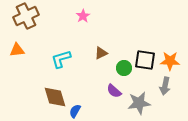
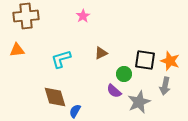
brown cross: rotated 20 degrees clockwise
orange star: rotated 18 degrees clockwise
green circle: moved 6 px down
gray star: moved 1 px up; rotated 15 degrees counterclockwise
